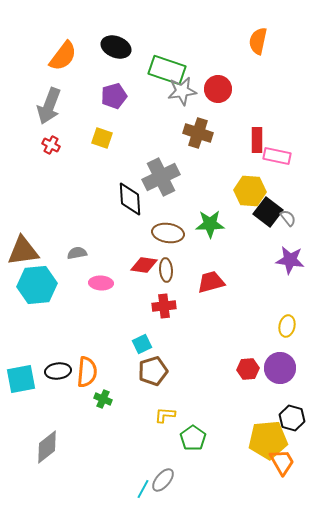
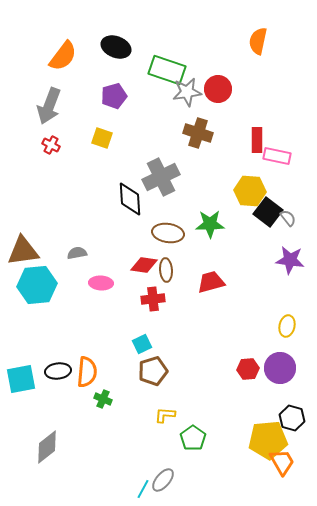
gray star at (182, 91): moved 5 px right, 1 px down
red cross at (164, 306): moved 11 px left, 7 px up
